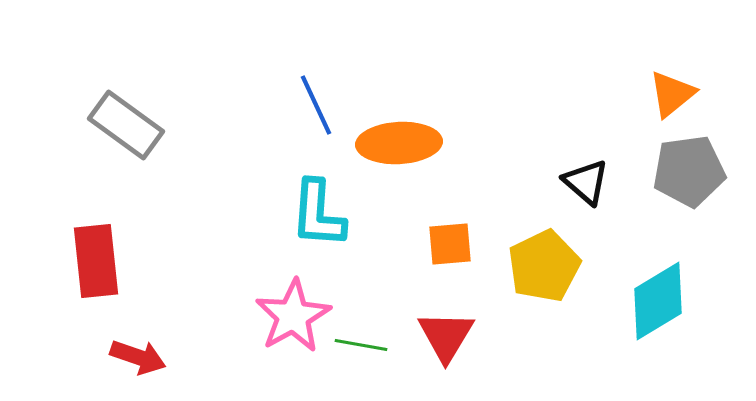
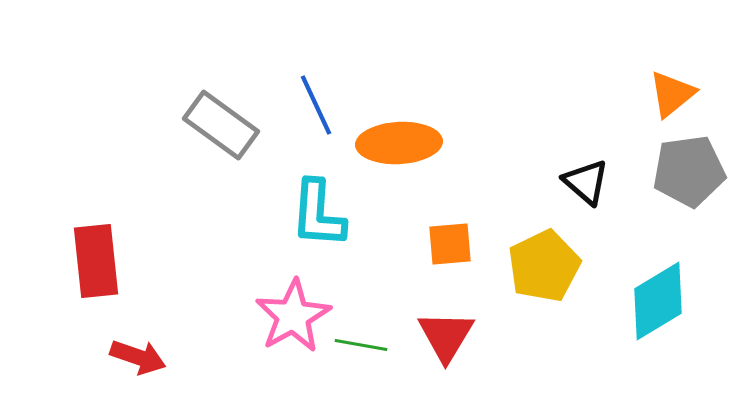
gray rectangle: moved 95 px right
